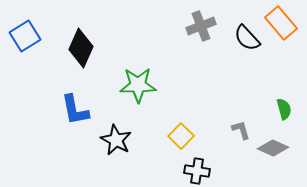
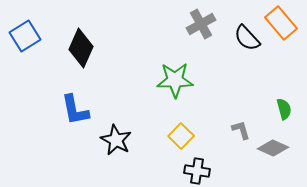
gray cross: moved 2 px up; rotated 8 degrees counterclockwise
green star: moved 37 px right, 5 px up
